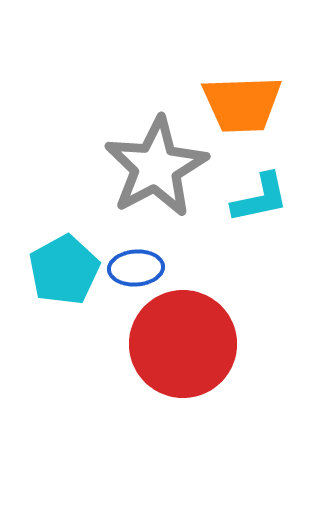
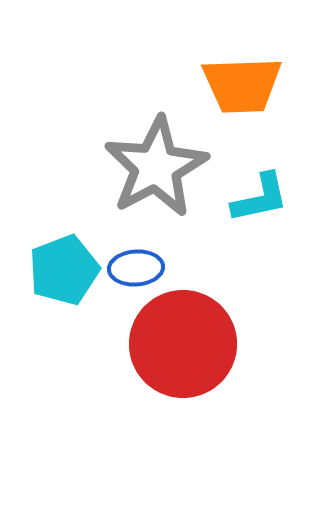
orange trapezoid: moved 19 px up
cyan pentagon: rotated 8 degrees clockwise
